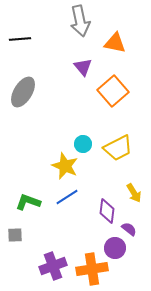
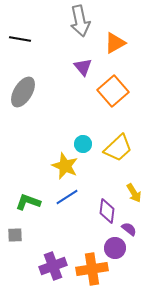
black line: rotated 15 degrees clockwise
orange triangle: rotated 40 degrees counterclockwise
yellow trapezoid: rotated 16 degrees counterclockwise
